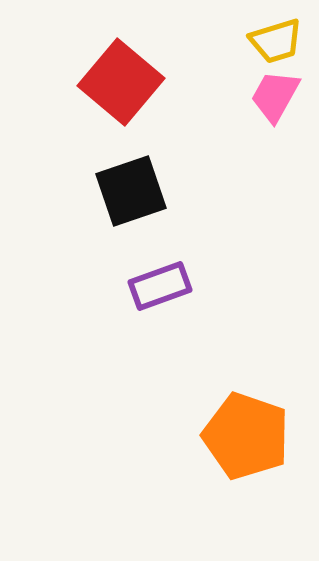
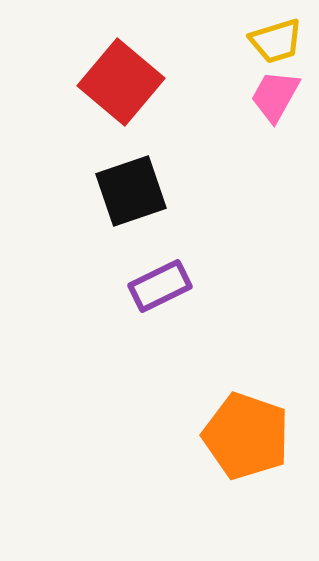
purple rectangle: rotated 6 degrees counterclockwise
